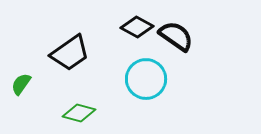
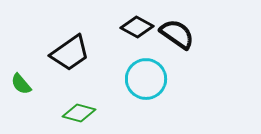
black semicircle: moved 1 px right, 2 px up
green semicircle: rotated 75 degrees counterclockwise
